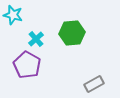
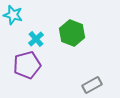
green hexagon: rotated 25 degrees clockwise
purple pentagon: rotated 28 degrees clockwise
gray rectangle: moved 2 px left, 1 px down
